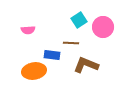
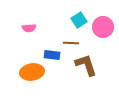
pink semicircle: moved 1 px right, 2 px up
brown L-shape: rotated 50 degrees clockwise
orange ellipse: moved 2 px left, 1 px down
